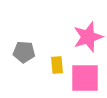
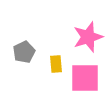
gray pentagon: rotated 30 degrees counterclockwise
yellow rectangle: moved 1 px left, 1 px up
